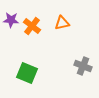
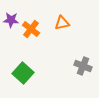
orange cross: moved 1 px left, 3 px down
green square: moved 4 px left; rotated 20 degrees clockwise
